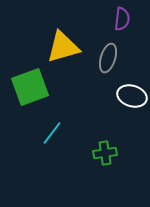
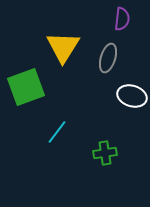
yellow triangle: rotated 42 degrees counterclockwise
green square: moved 4 px left
cyan line: moved 5 px right, 1 px up
